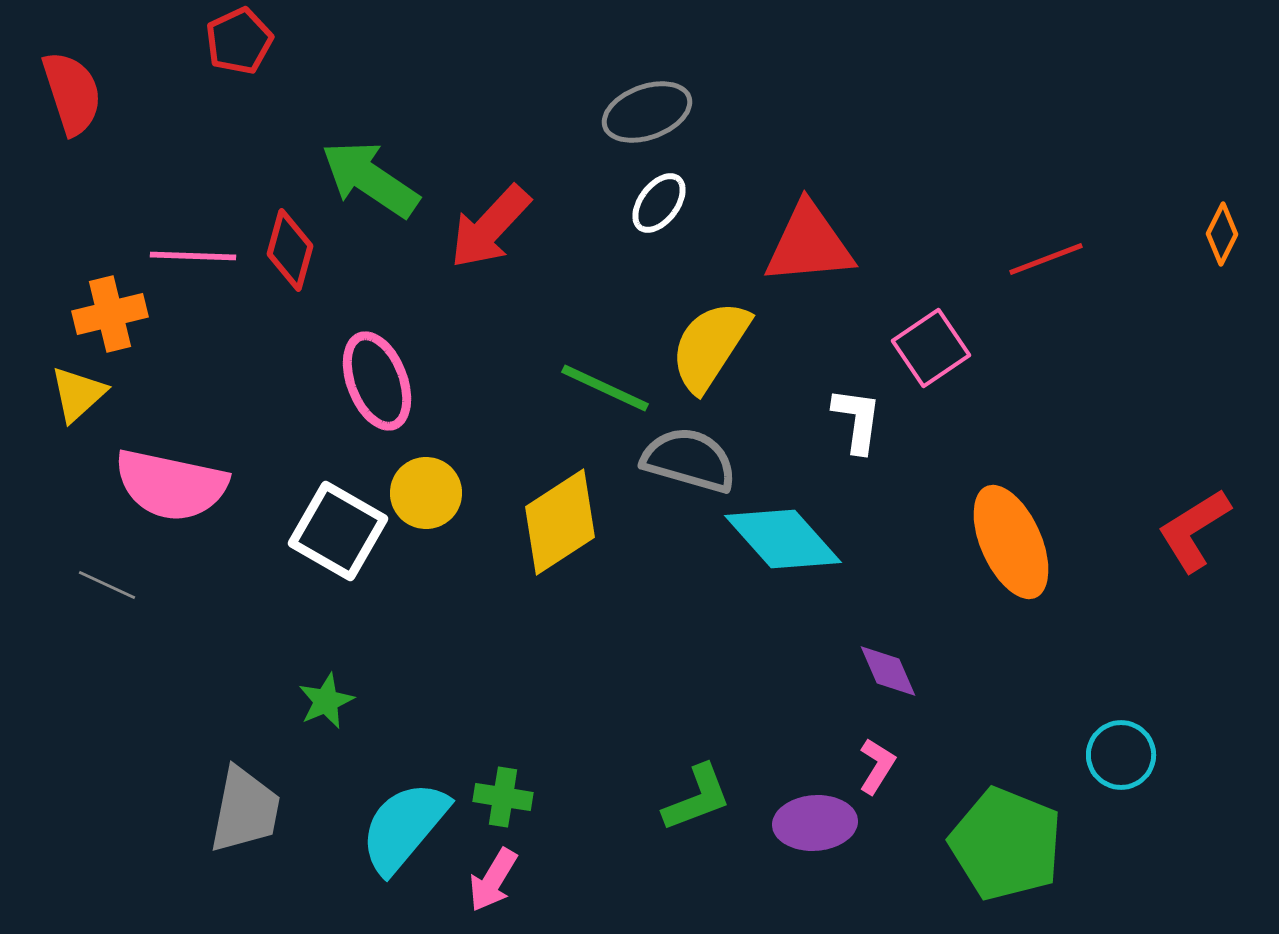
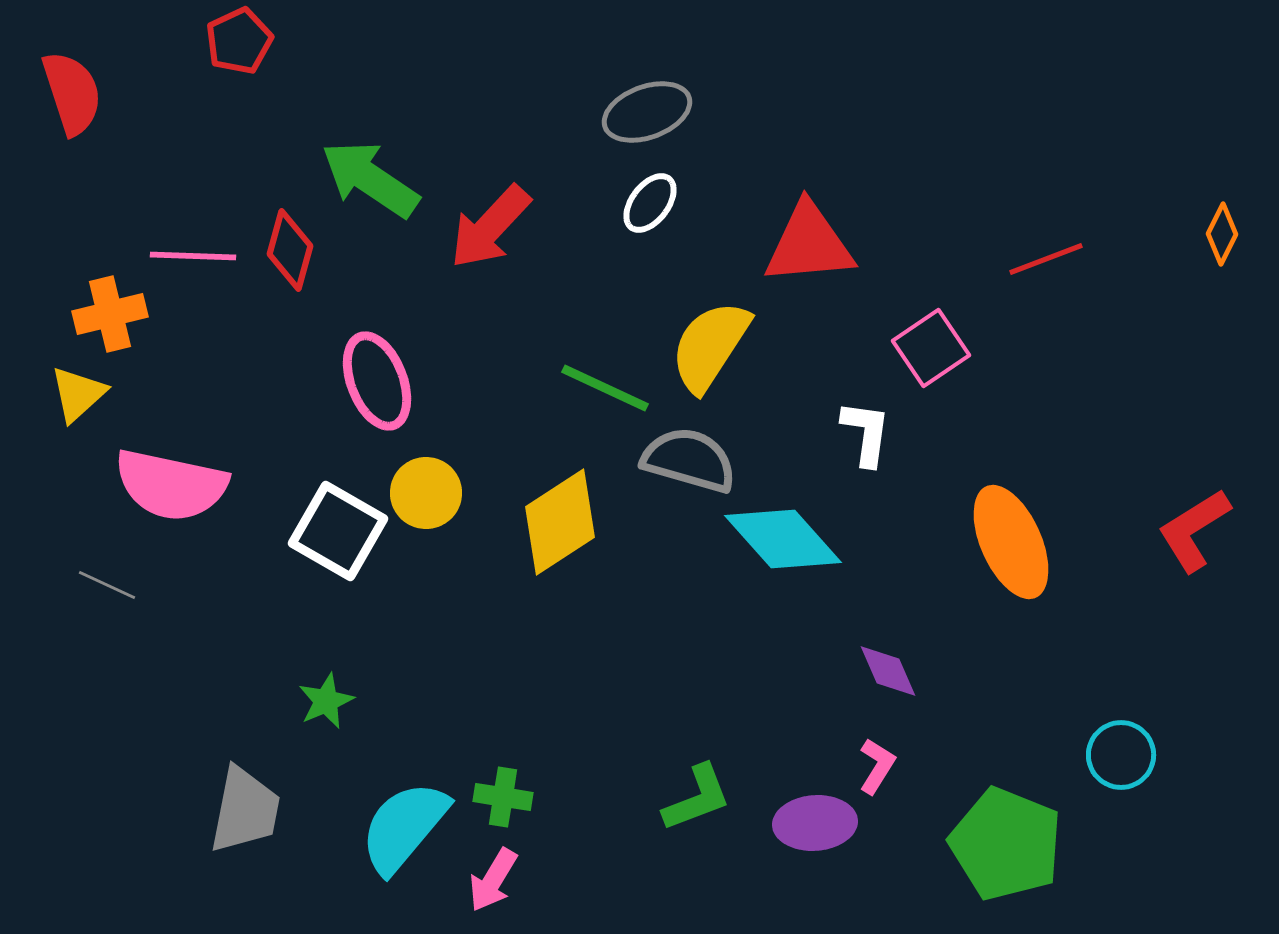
white ellipse: moved 9 px left
white L-shape: moved 9 px right, 13 px down
